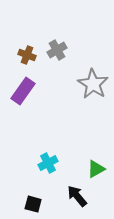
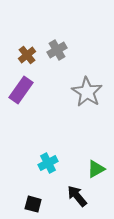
brown cross: rotated 30 degrees clockwise
gray star: moved 6 px left, 8 px down
purple rectangle: moved 2 px left, 1 px up
